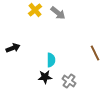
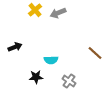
gray arrow: rotated 119 degrees clockwise
black arrow: moved 2 px right, 1 px up
brown line: rotated 21 degrees counterclockwise
cyan semicircle: rotated 88 degrees clockwise
black star: moved 9 px left
